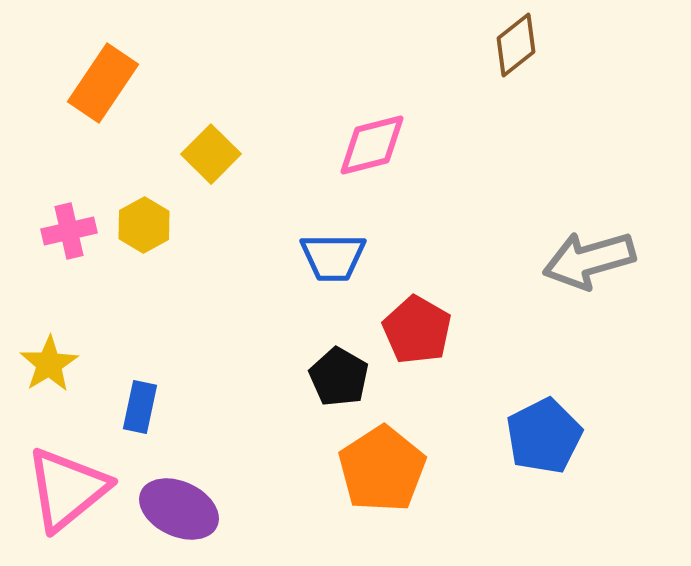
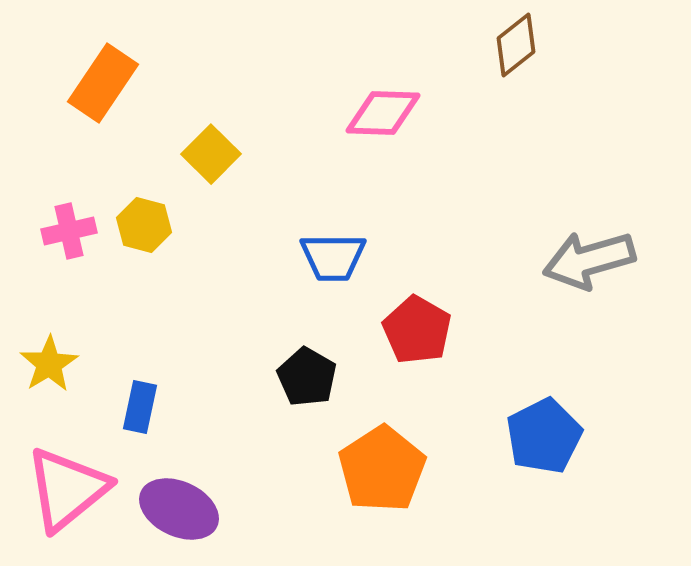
pink diamond: moved 11 px right, 32 px up; rotated 16 degrees clockwise
yellow hexagon: rotated 16 degrees counterclockwise
black pentagon: moved 32 px left
